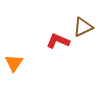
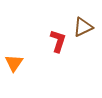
red L-shape: rotated 85 degrees clockwise
